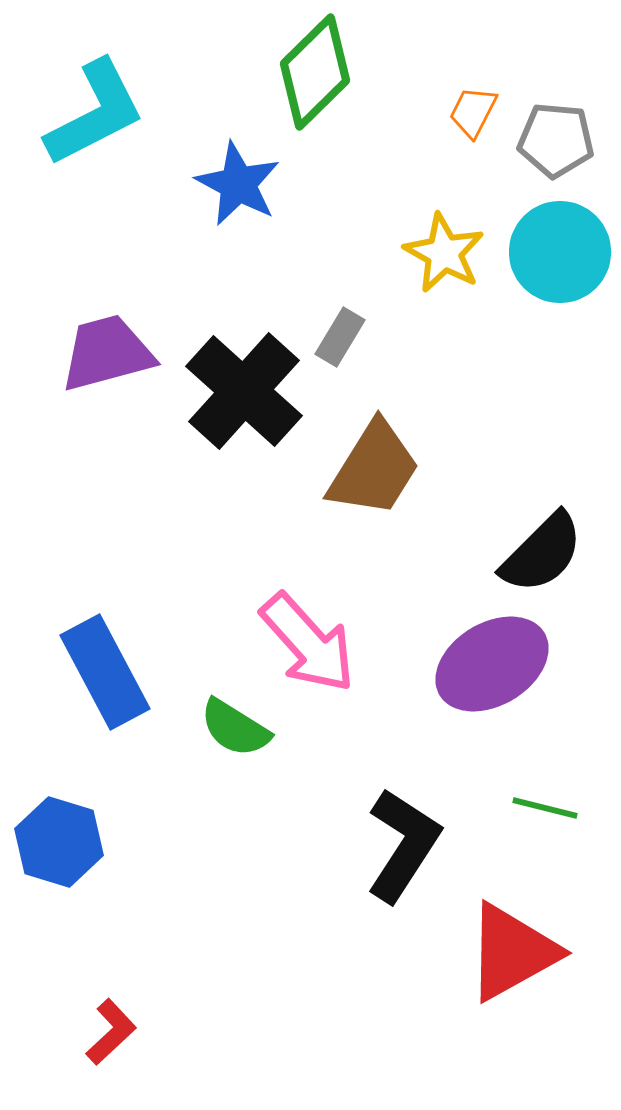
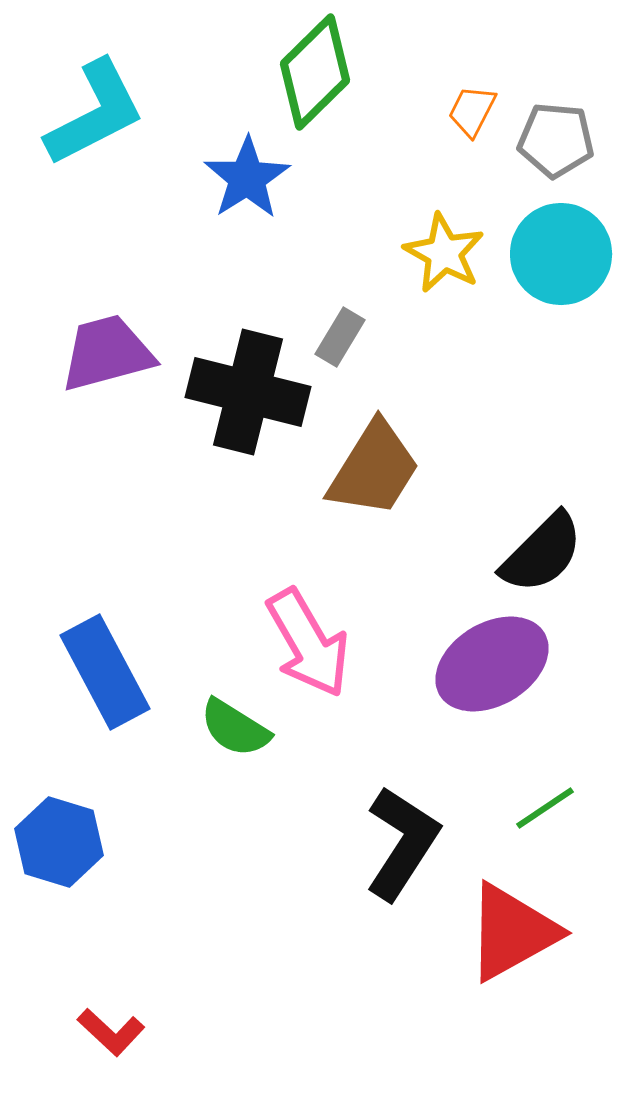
orange trapezoid: moved 1 px left, 1 px up
blue star: moved 9 px right, 6 px up; rotated 12 degrees clockwise
cyan circle: moved 1 px right, 2 px down
black cross: moved 4 px right, 1 px down; rotated 28 degrees counterclockwise
pink arrow: rotated 12 degrees clockwise
green line: rotated 48 degrees counterclockwise
black L-shape: moved 1 px left, 2 px up
red triangle: moved 20 px up
red L-shape: rotated 86 degrees clockwise
